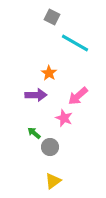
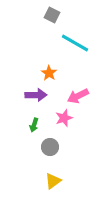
gray square: moved 2 px up
pink arrow: rotated 15 degrees clockwise
pink star: rotated 30 degrees clockwise
green arrow: moved 8 px up; rotated 112 degrees counterclockwise
